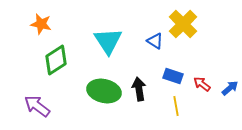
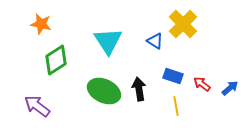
green ellipse: rotated 12 degrees clockwise
